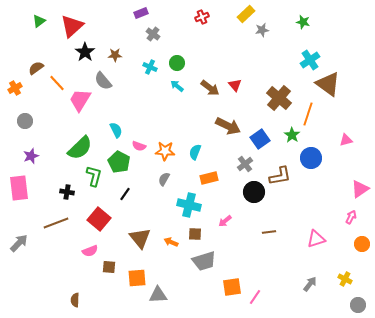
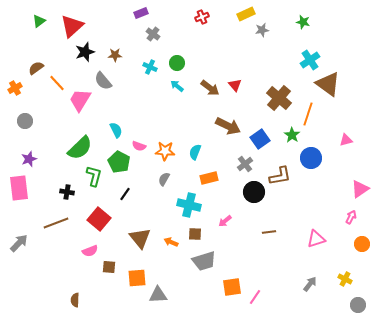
yellow rectangle at (246, 14): rotated 18 degrees clockwise
black star at (85, 52): rotated 18 degrees clockwise
purple star at (31, 156): moved 2 px left, 3 px down
